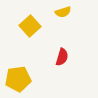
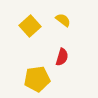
yellow semicircle: moved 8 px down; rotated 126 degrees counterclockwise
yellow pentagon: moved 19 px right
